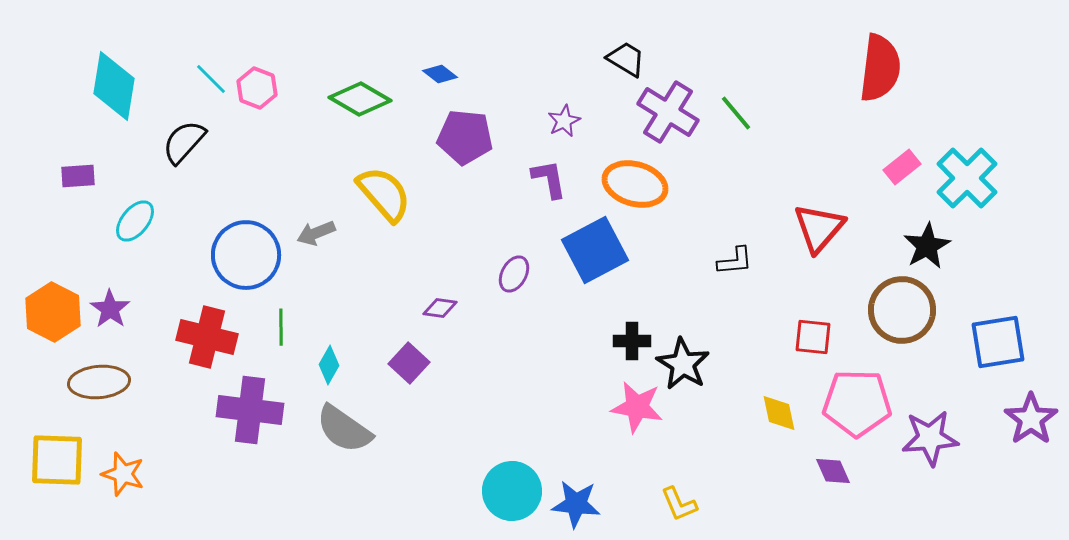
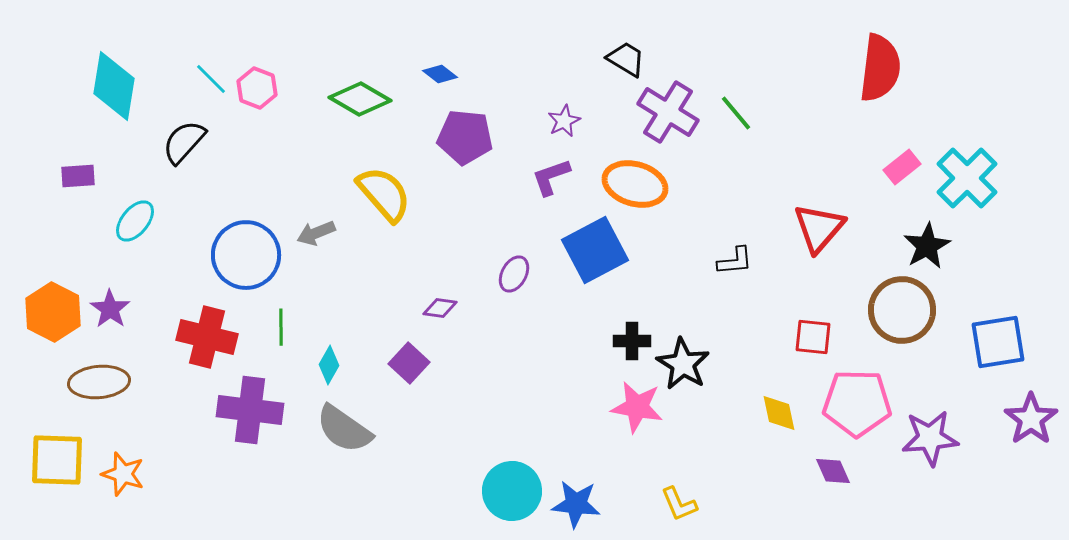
purple L-shape at (549, 179): moved 2 px right, 2 px up; rotated 99 degrees counterclockwise
